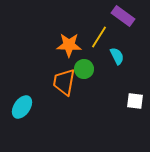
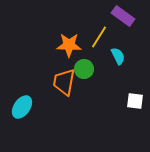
cyan semicircle: moved 1 px right
